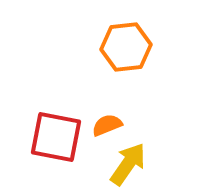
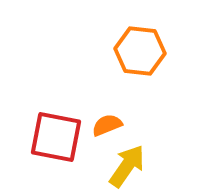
orange hexagon: moved 14 px right, 4 px down; rotated 12 degrees clockwise
yellow arrow: moved 1 px left, 2 px down
